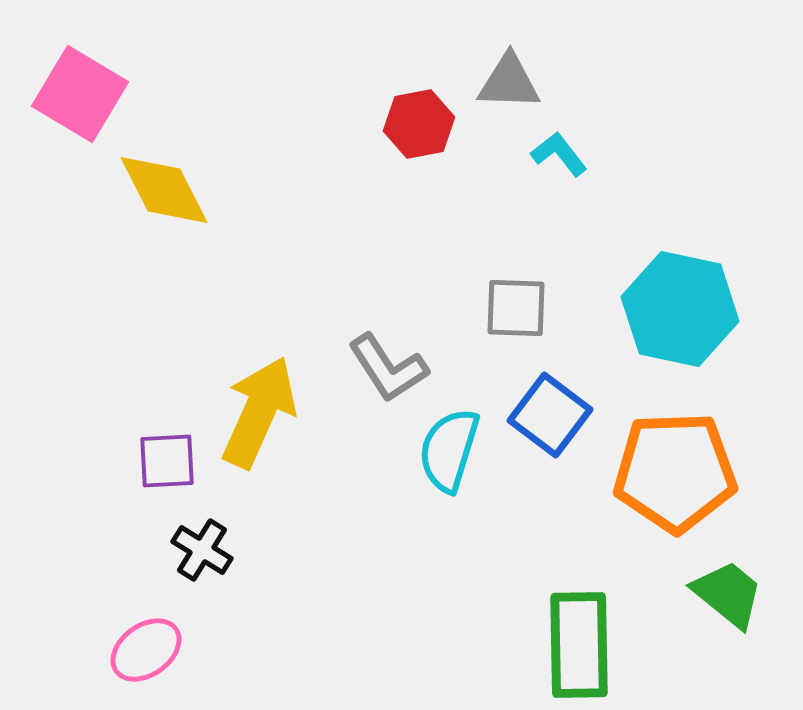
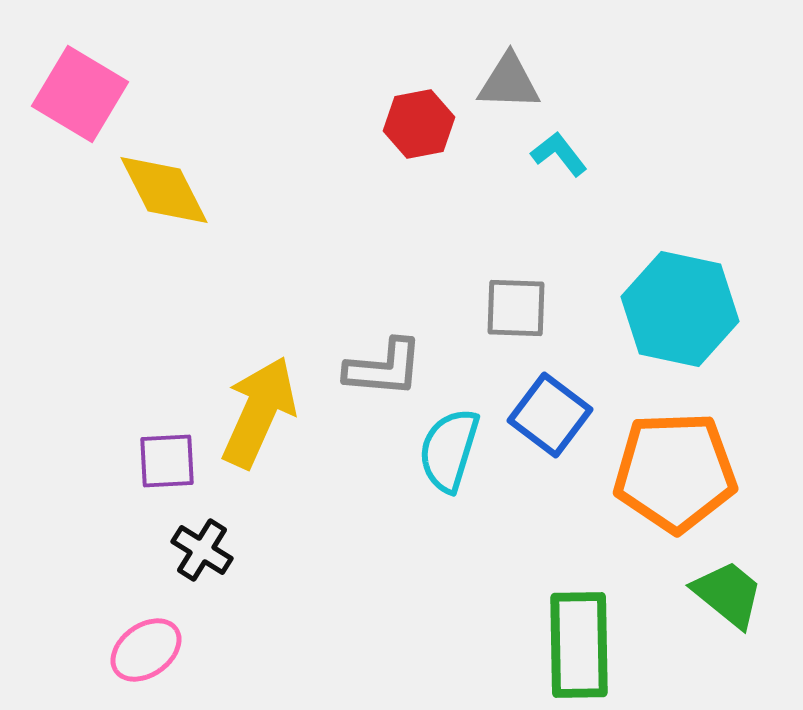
gray L-shape: moved 4 px left; rotated 52 degrees counterclockwise
